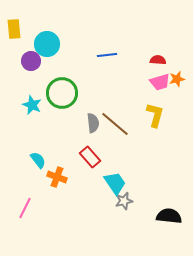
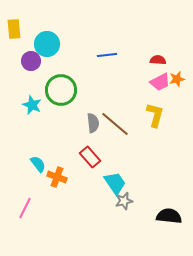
pink trapezoid: rotated 10 degrees counterclockwise
green circle: moved 1 px left, 3 px up
cyan semicircle: moved 4 px down
